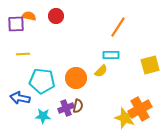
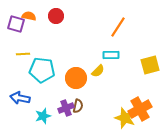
purple square: rotated 18 degrees clockwise
yellow semicircle: moved 3 px left
cyan pentagon: moved 11 px up
cyan star: rotated 21 degrees counterclockwise
